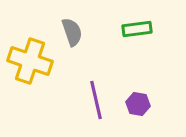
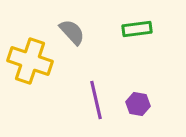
gray semicircle: rotated 24 degrees counterclockwise
